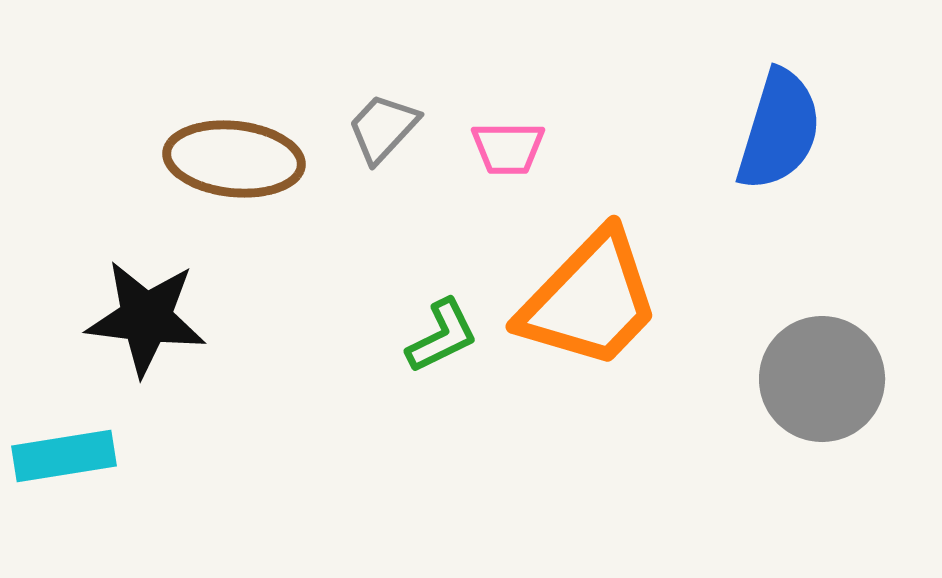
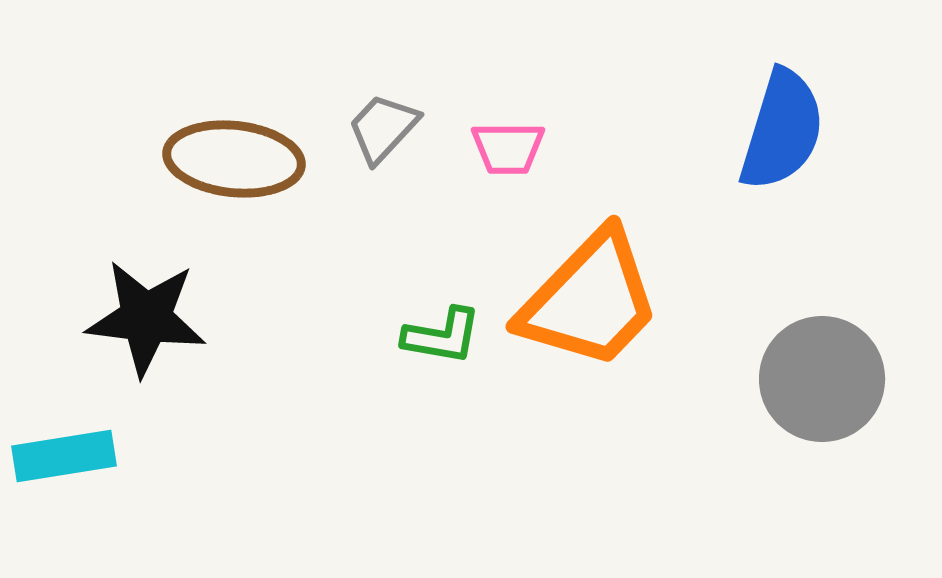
blue semicircle: moved 3 px right
green L-shape: rotated 36 degrees clockwise
